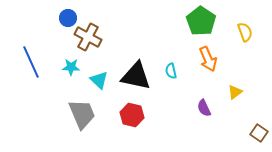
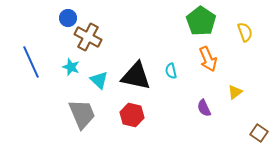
cyan star: rotated 18 degrees clockwise
